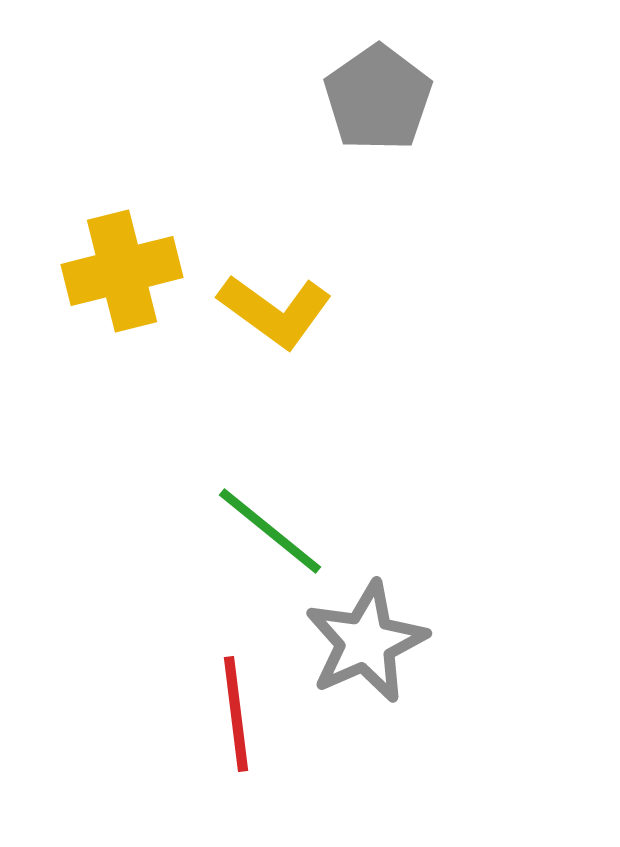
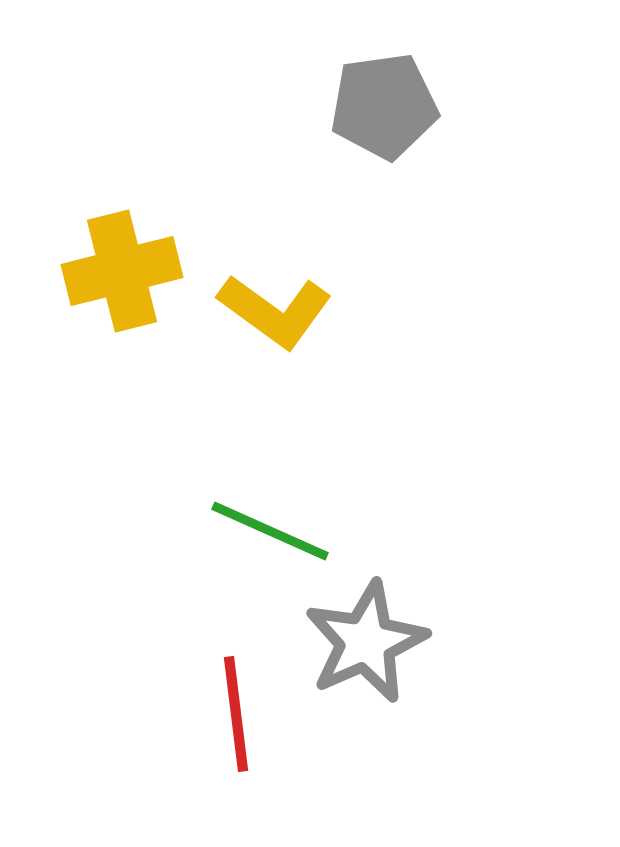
gray pentagon: moved 6 px right, 8 px down; rotated 27 degrees clockwise
green line: rotated 15 degrees counterclockwise
